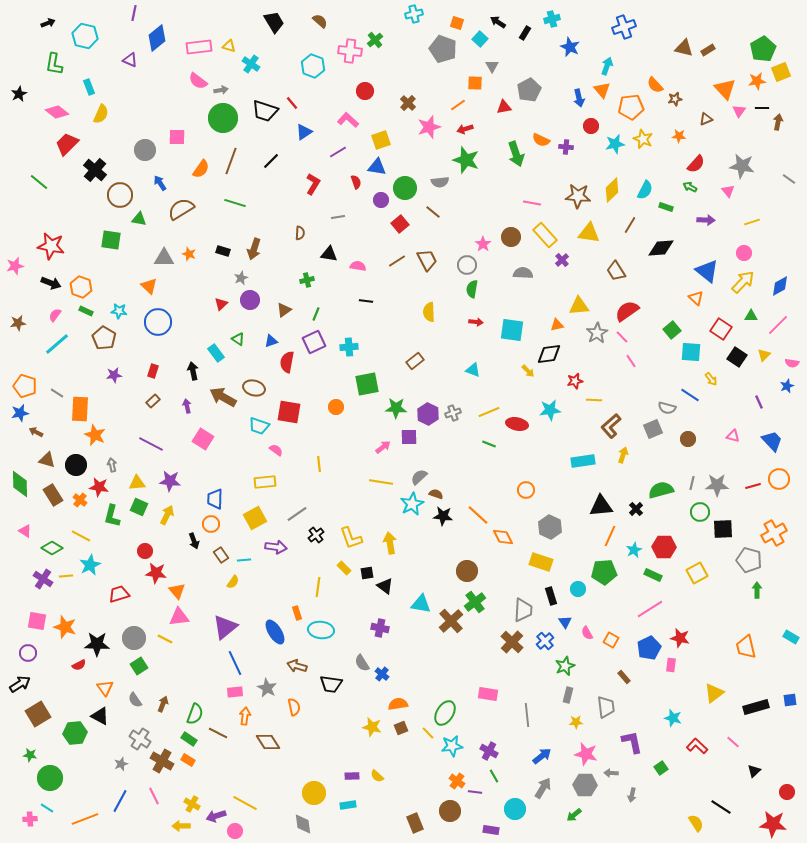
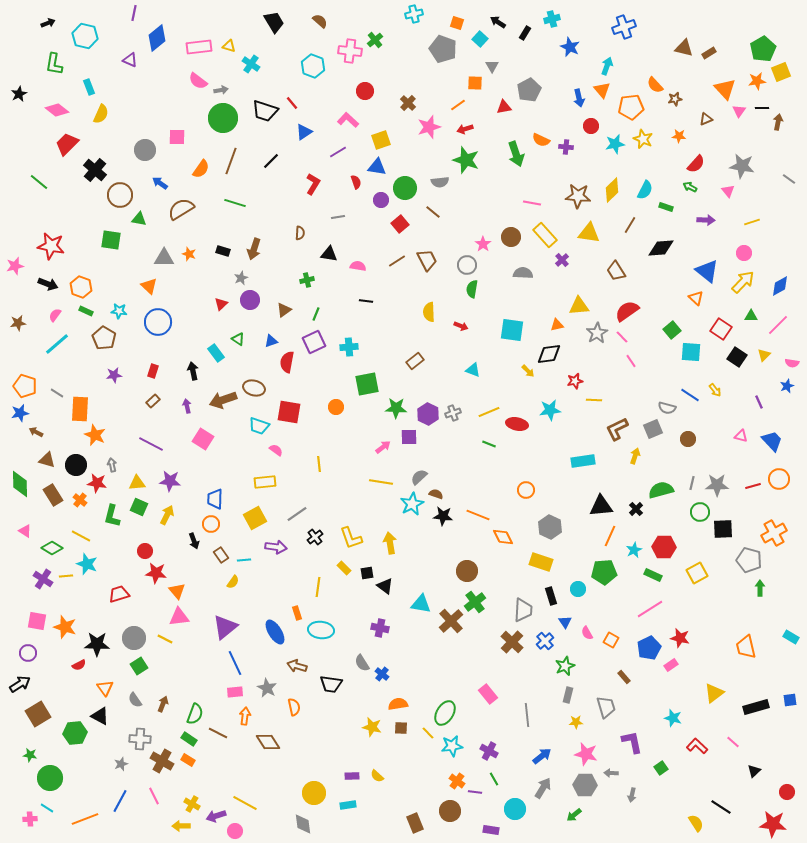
brown rectangle at (708, 50): moved 1 px right, 3 px down
pink diamond at (57, 112): moved 2 px up
blue arrow at (160, 183): rotated 21 degrees counterclockwise
black arrow at (51, 283): moved 3 px left, 1 px down
red arrow at (476, 322): moved 15 px left, 4 px down; rotated 16 degrees clockwise
yellow arrow at (711, 379): moved 4 px right, 11 px down
brown arrow at (223, 397): moved 3 px down; rotated 48 degrees counterclockwise
brown L-shape at (611, 426): moved 6 px right, 3 px down; rotated 15 degrees clockwise
pink triangle at (733, 436): moved 8 px right
yellow arrow at (623, 455): moved 12 px right, 1 px down
red star at (99, 487): moved 2 px left, 4 px up
orange line at (478, 515): rotated 20 degrees counterclockwise
black cross at (316, 535): moved 1 px left, 2 px down
cyan star at (90, 565): moved 3 px left, 1 px up; rotated 25 degrees counterclockwise
green arrow at (757, 590): moved 3 px right, 2 px up
pink rectangle at (671, 665): rotated 48 degrees clockwise
pink rectangle at (488, 694): rotated 42 degrees clockwise
gray trapezoid at (606, 707): rotated 10 degrees counterclockwise
brown square at (401, 728): rotated 24 degrees clockwise
gray cross at (140, 739): rotated 30 degrees counterclockwise
green line at (494, 776): moved 3 px down
